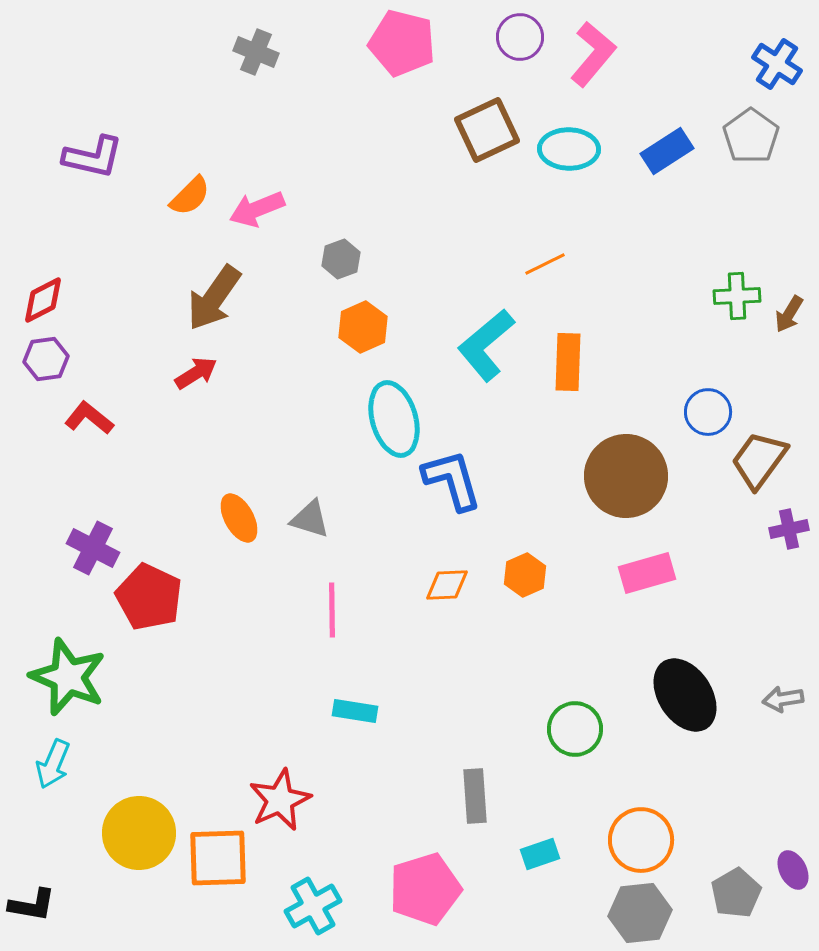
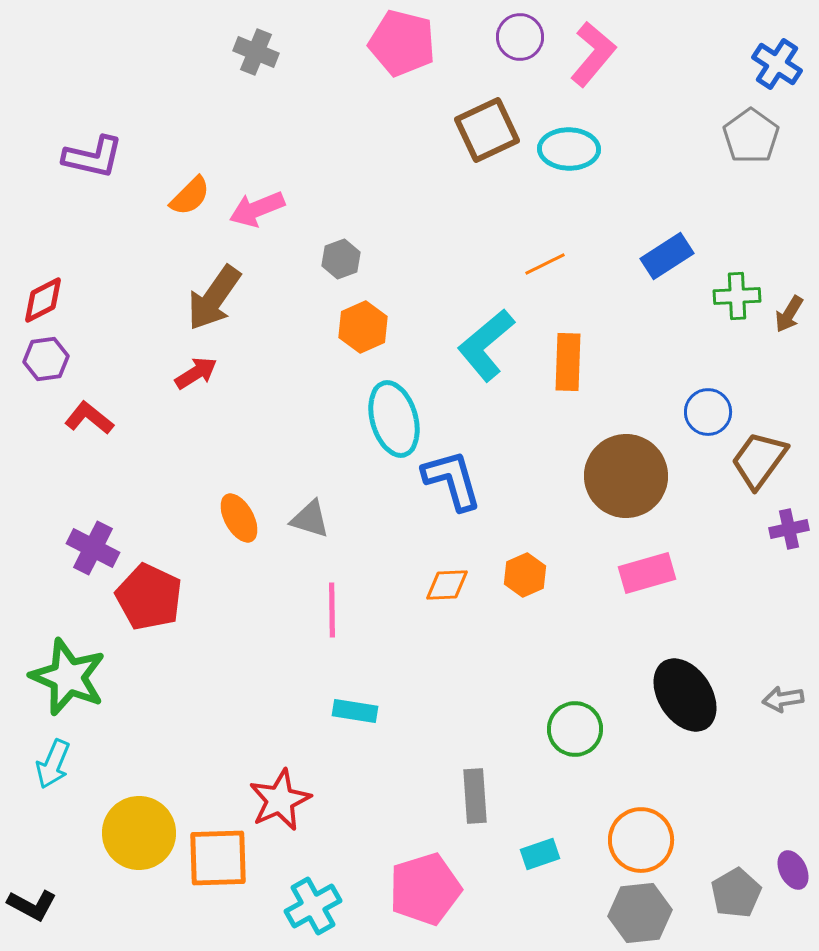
blue rectangle at (667, 151): moved 105 px down
black L-shape at (32, 905): rotated 18 degrees clockwise
